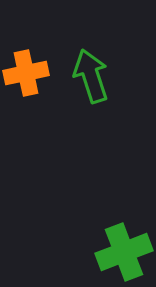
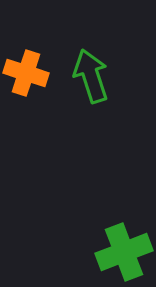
orange cross: rotated 30 degrees clockwise
